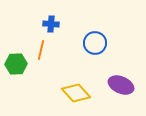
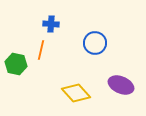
green hexagon: rotated 15 degrees clockwise
